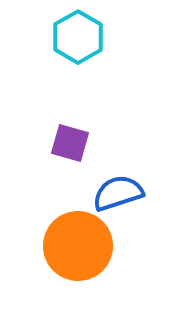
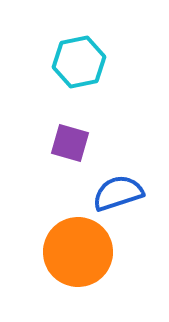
cyan hexagon: moved 1 px right, 25 px down; rotated 18 degrees clockwise
orange circle: moved 6 px down
